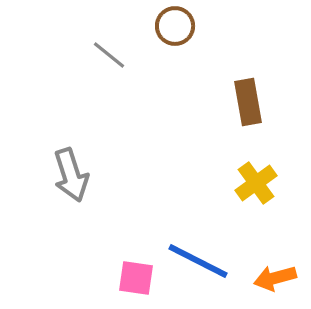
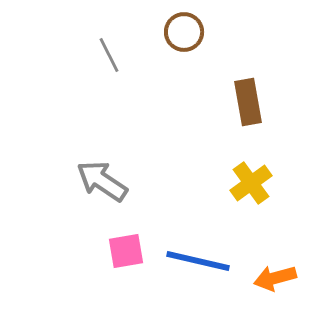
brown circle: moved 9 px right, 6 px down
gray line: rotated 24 degrees clockwise
gray arrow: moved 31 px right, 6 px down; rotated 142 degrees clockwise
yellow cross: moved 5 px left
blue line: rotated 14 degrees counterclockwise
pink square: moved 10 px left, 27 px up; rotated 18 degrees counterclockwise
